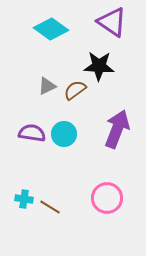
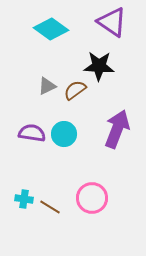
pink circle: moved 15 px left
